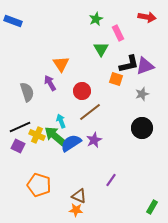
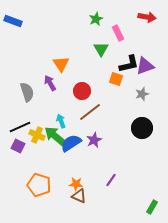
orange star: moved 26 px up
